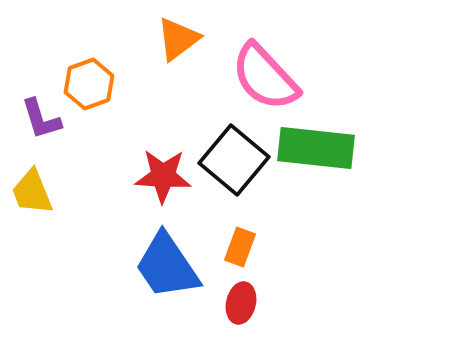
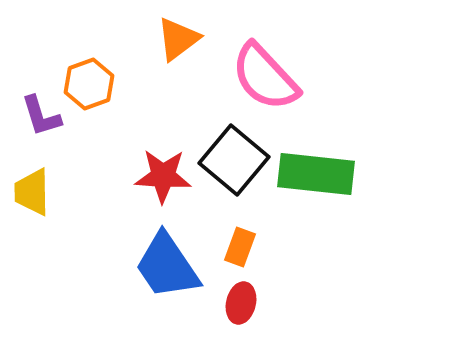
purple L-shape: moved 3 px up
green rectangle: moved 26 px down
yellow trapezoid: rotated 21 degrees clockwise
